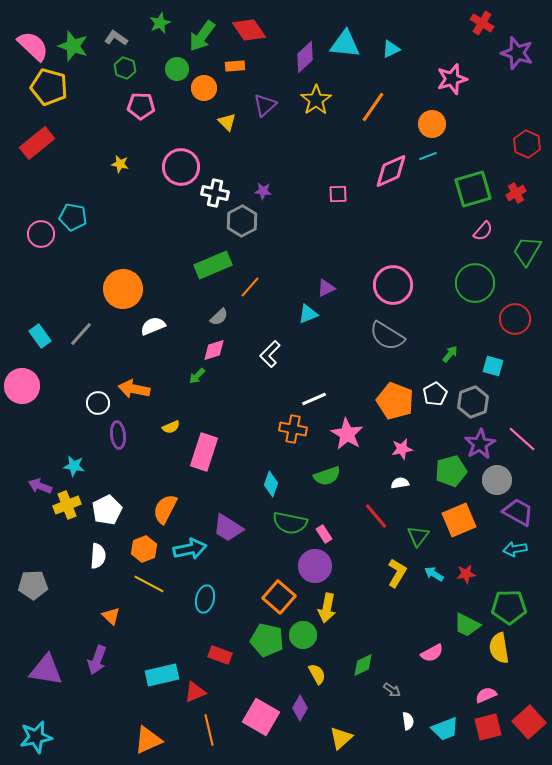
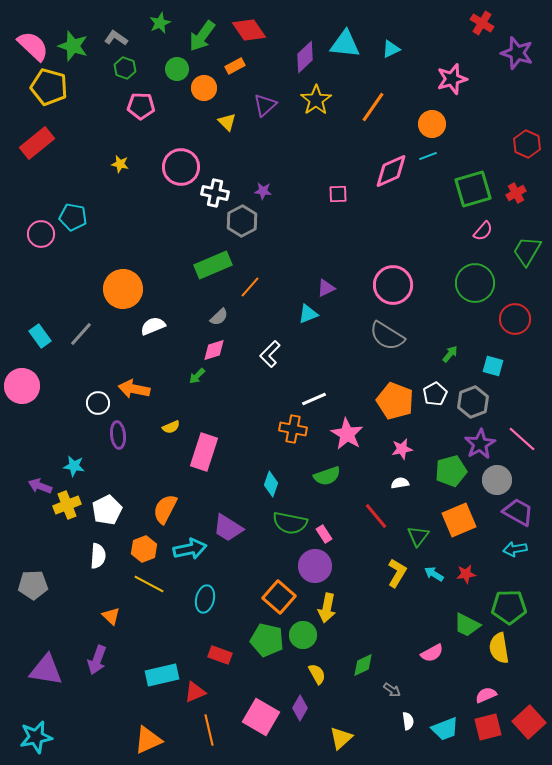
orange rectangle at (235, 66): rotated 24 degrees counterclockwise
